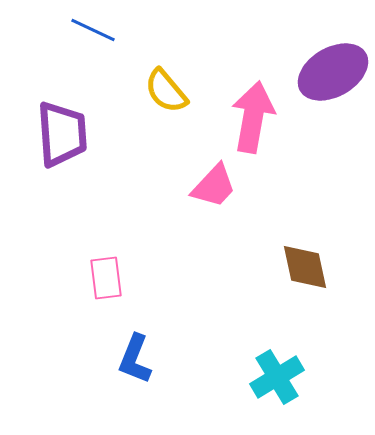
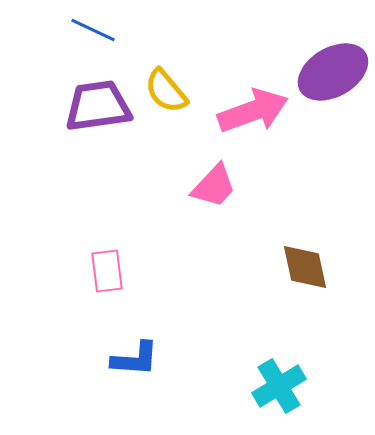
pink arrow: moved 6 px up; rotated 60 degrees clockwise
purple trapezoid: moved 36 px right, 28 px up; rotated 94 degrees counterclockwise
pink rectangle: moved 1 px right, 7 px up
blue L-shape: rotated 108 degrees counterclockwise
cyan cross: moved 2 px right, 9 px down
